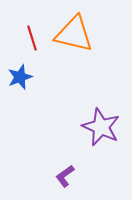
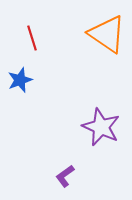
orange triangle: moved 33 px right; rotated 21 degrees clockwise
blue star: moved 3 px down
